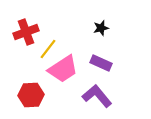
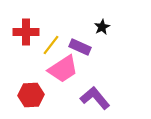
black star: moved 1 px right, 1 px up; rotated 14 degrees counterclockwise
red cross: rotated 20 degrees clockwise
yellow line: moved 3 px right, 4 px up
purple rectangle: moved 21 px left, 16 px up
purple L-shape: moved 2 px left, 2 px down
